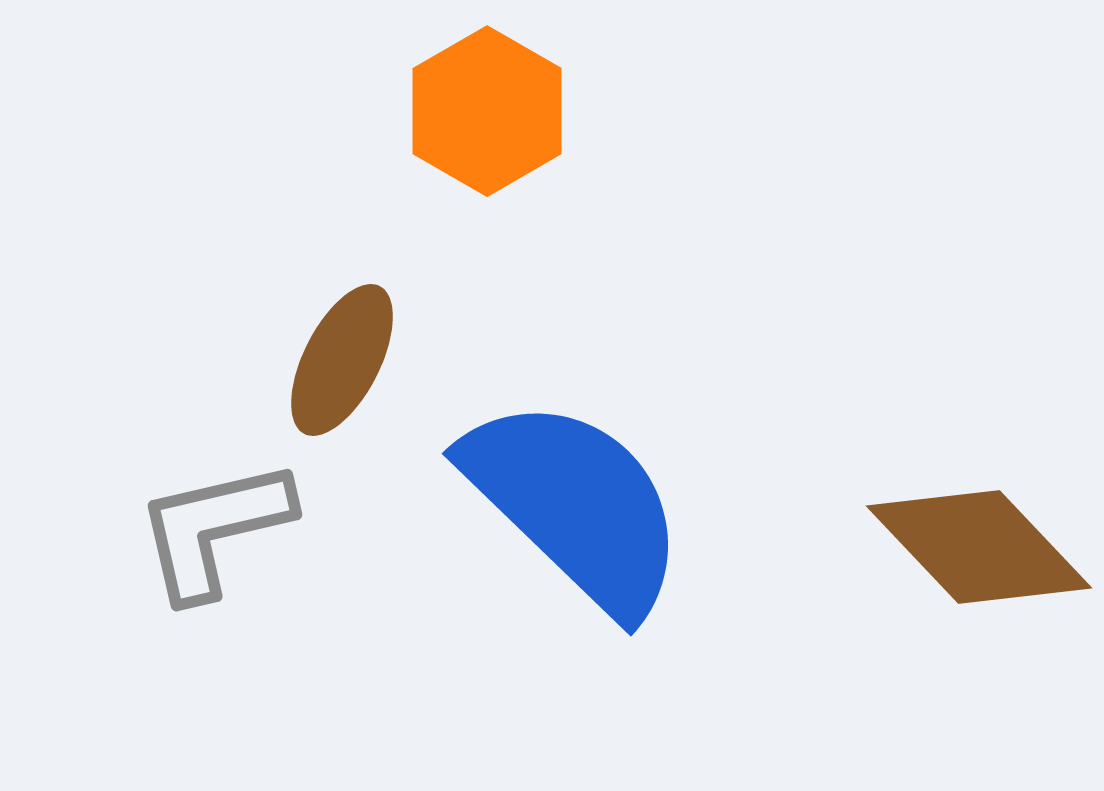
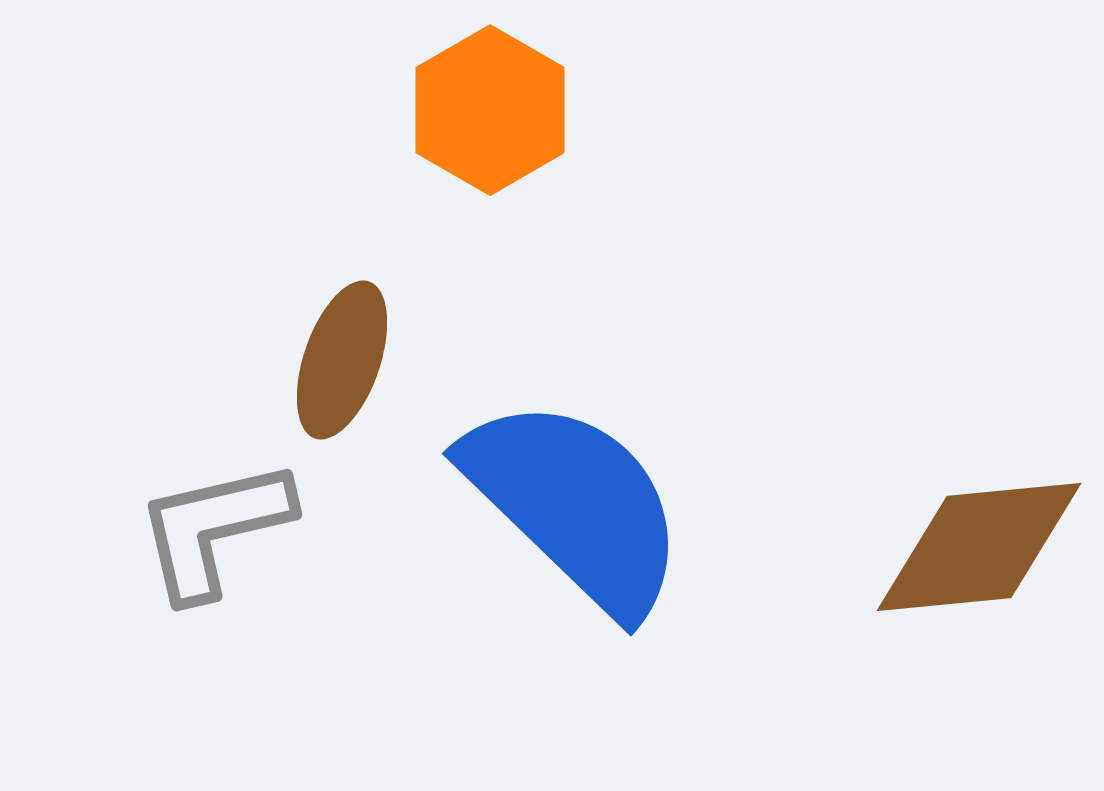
orange hexagon: moved 3 px right, 1 px up
brown ellipse: rotated 8 degrees counterclockwise
brown diamond: rotated 52 degrees counterclockwise
